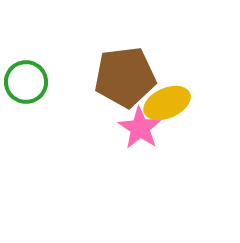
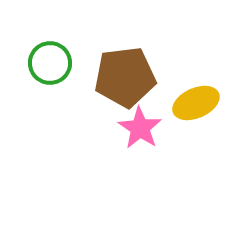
green circle: moved 24 px right, 19 px up
yellow ellipse: moved 29 px right
